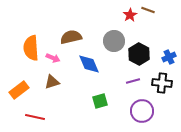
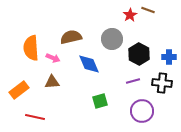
gray circle: moved 2 px left, 2 px up
blue cross: rotated 24 degrees clockwise
brown triangle: rotated 14 degrees clockwise
